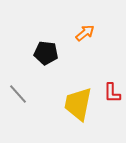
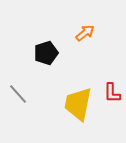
black pentagon: rotated 25 degrees counterclockwise
